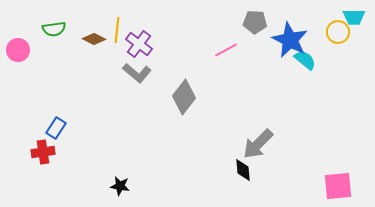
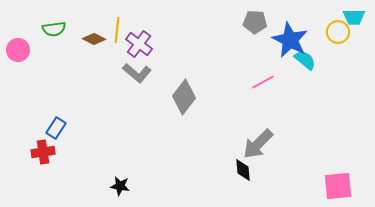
pink line: moved 37 px right, 32 px down
